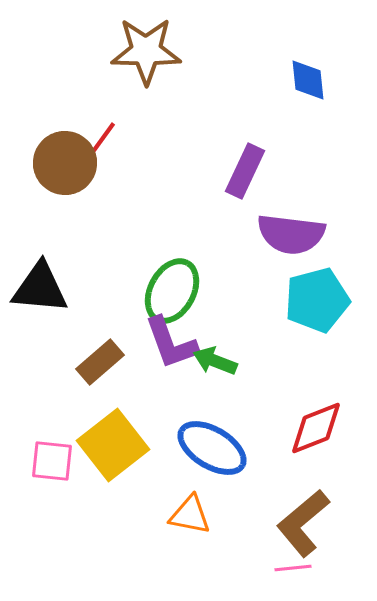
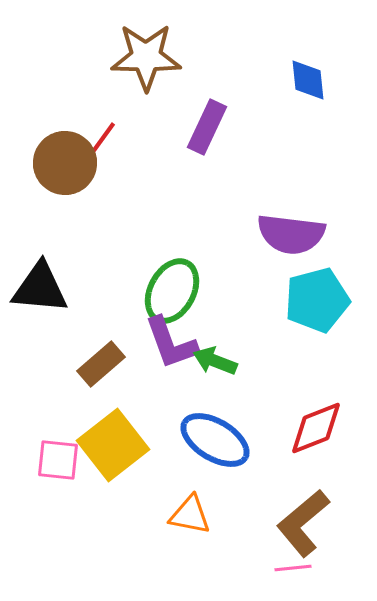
brown star: moved 6 px down
purple rectangle: moved 38 px left, 44 px up
brown rectangle: moved 1 px right, 2 px down
blue ellipse: moved 3 px right, 8 px up
pink square: moved 6 px right, 1 px up
